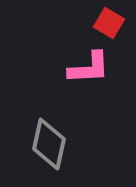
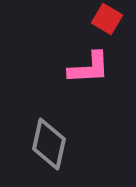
red square: moved 2 px left, 4 px up
